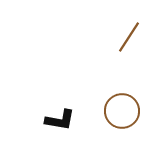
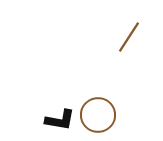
brown circle: moved 24 px left, 4 px down
